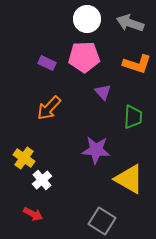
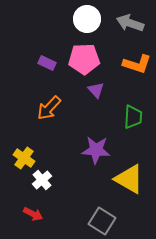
pink pentagon: moved 2 px down
purple triangle: moved 7 px left, 2 px up
